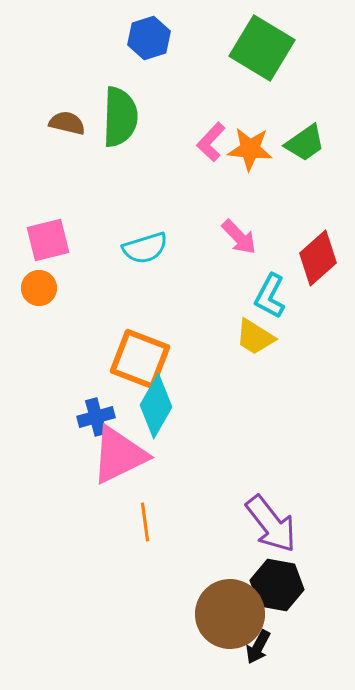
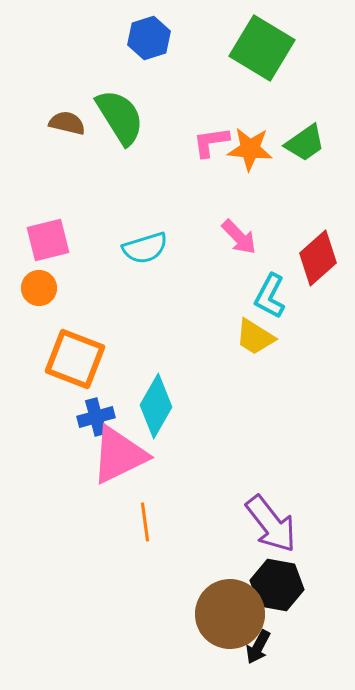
green semicircle: rotated 34 degrees counterclockwise
pink L-shape: rotated 39 degrees clockwise
orange square: moved 65 px left
